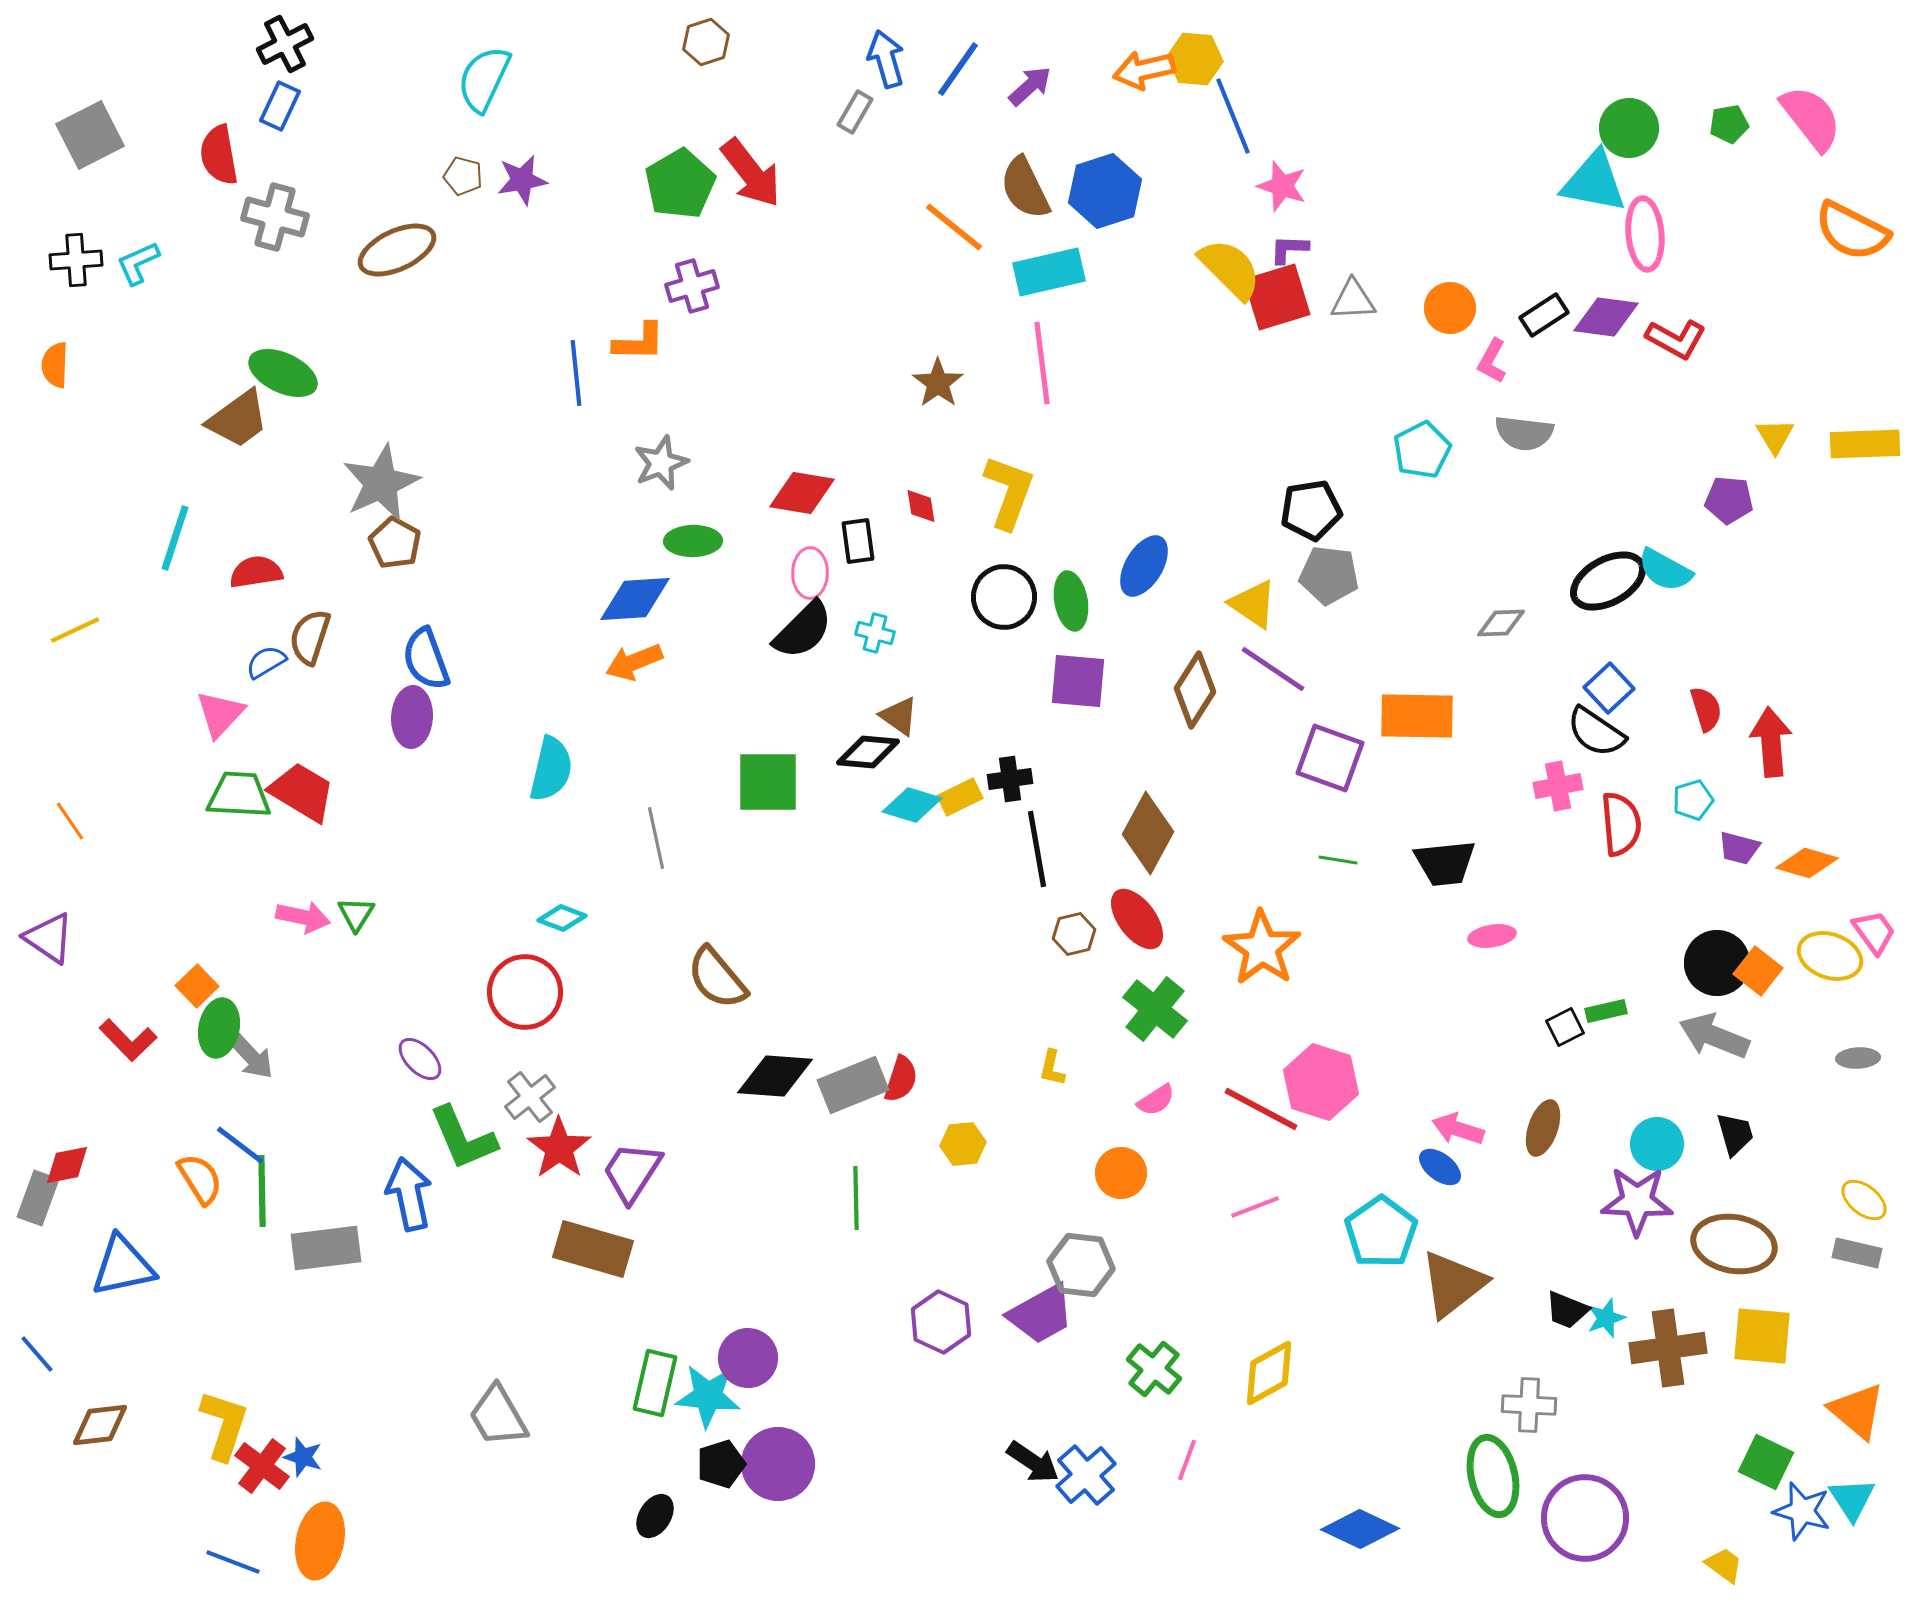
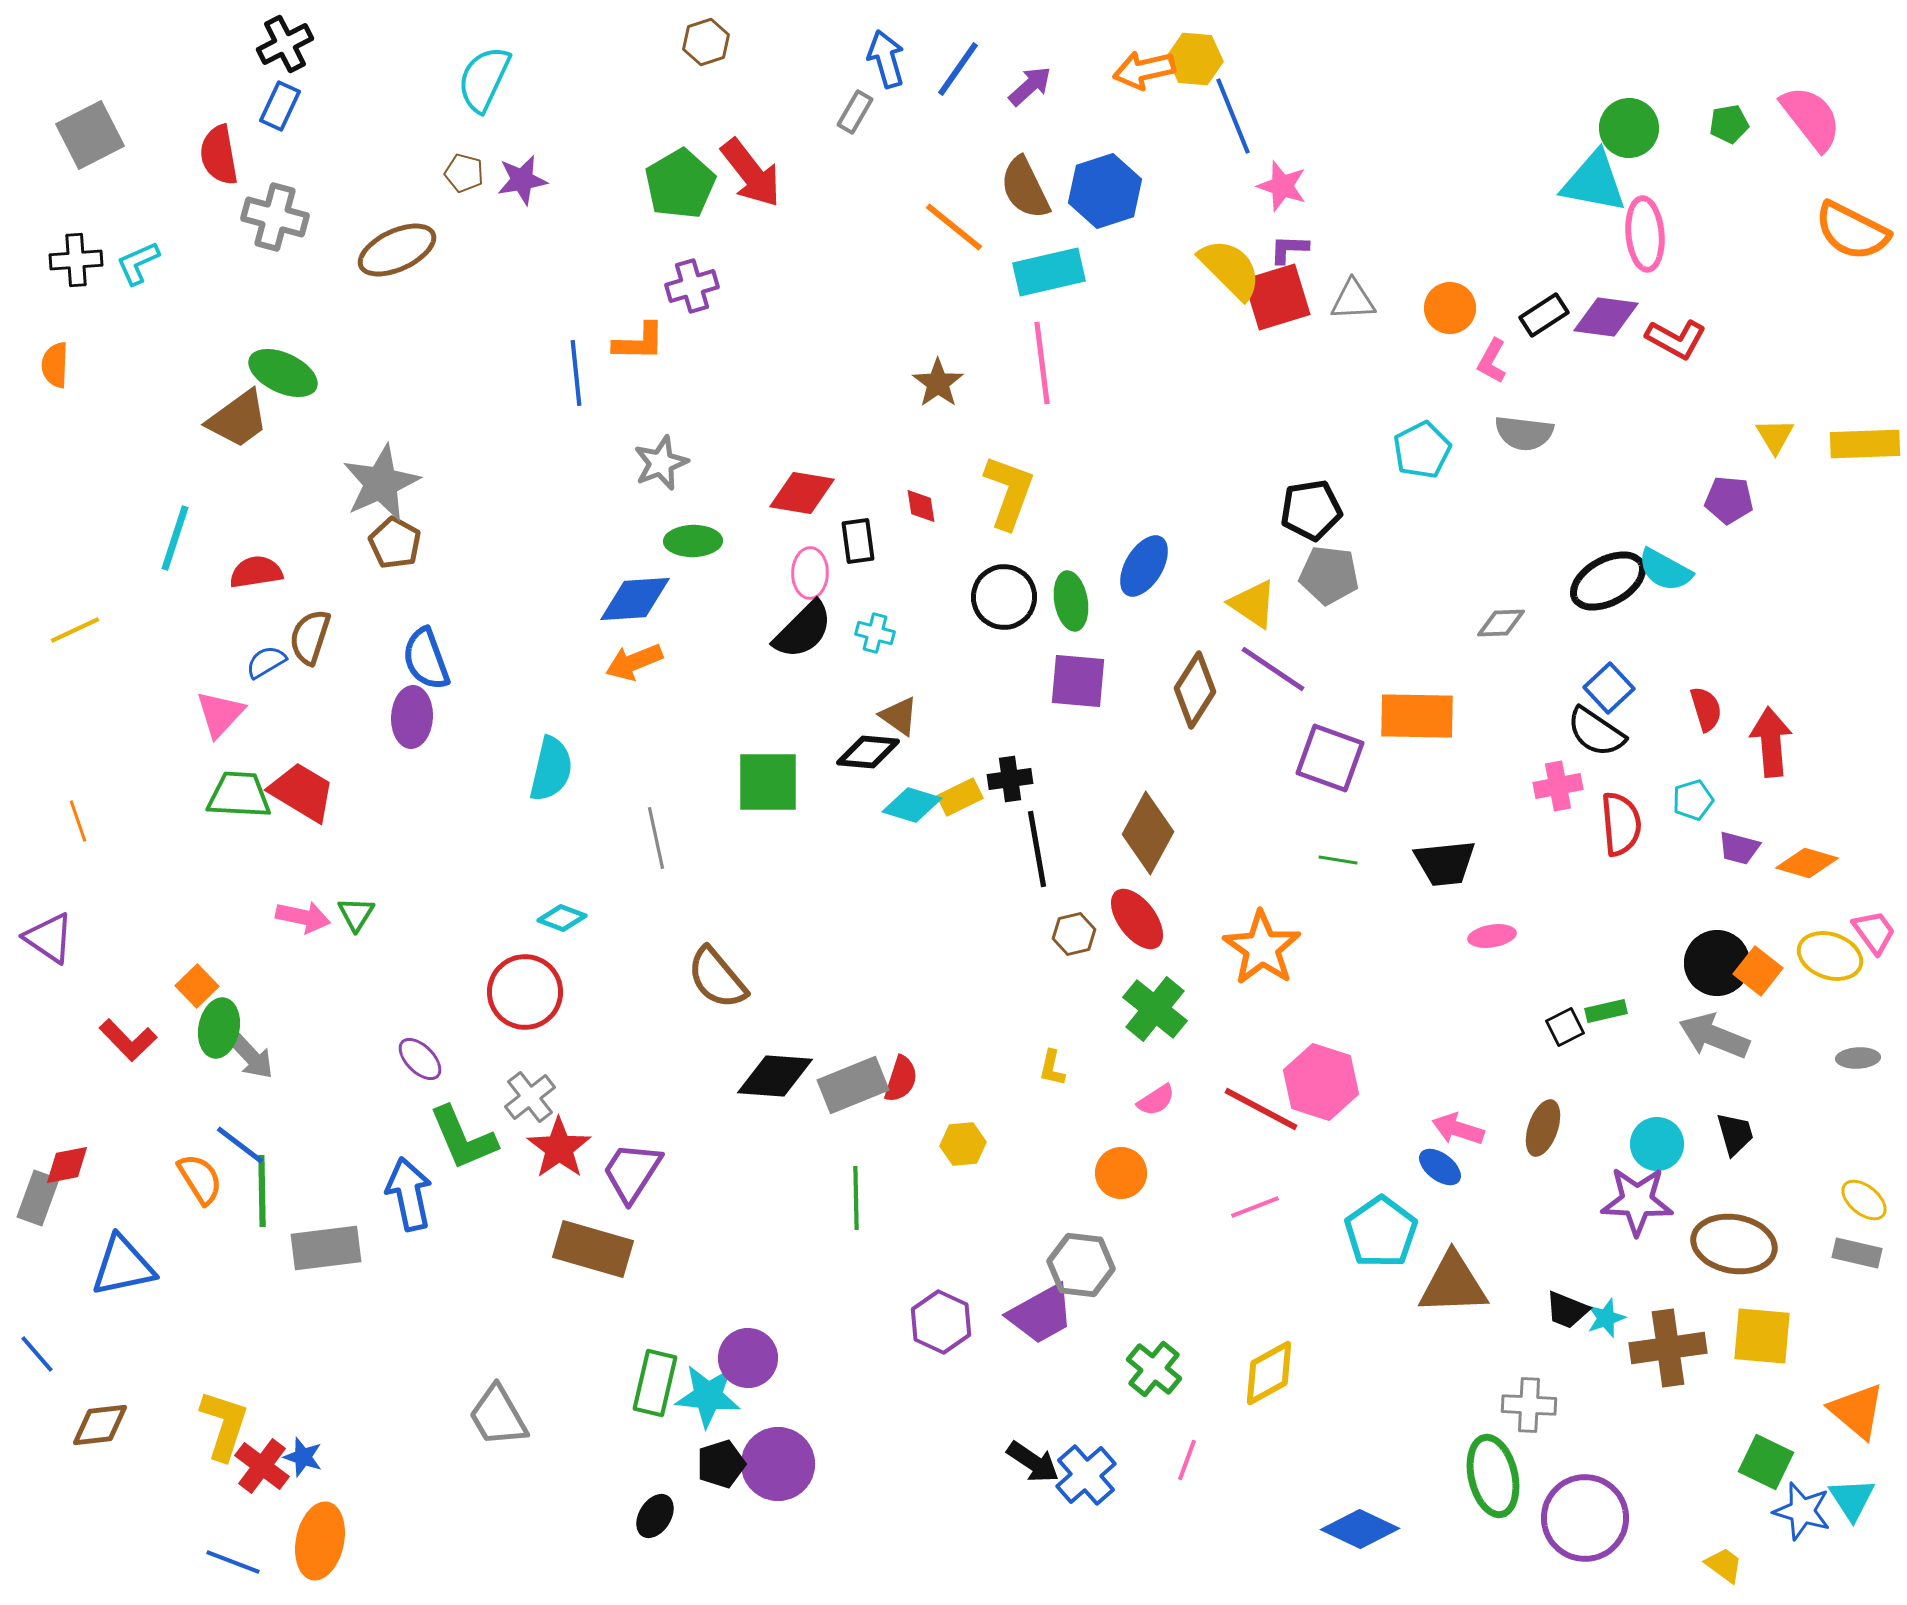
brown pentagon at (463, 176): moved 1 px right, 3 px up
orange line at (70, 821): moved 8 px right; rotated 15 degrees clockwise
brown triangle at (1453, 1284): rotated 36 degrees clockwise
